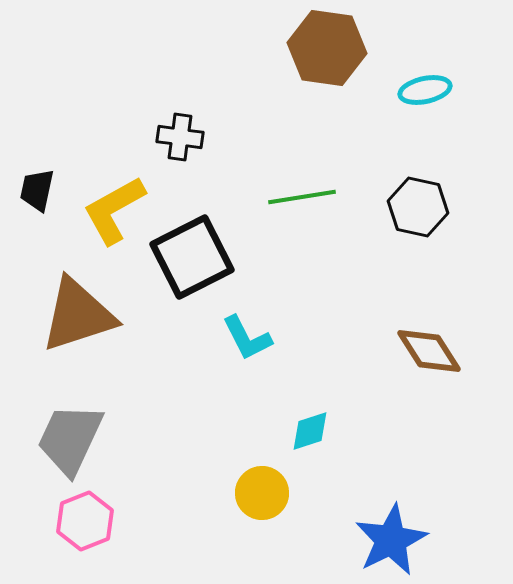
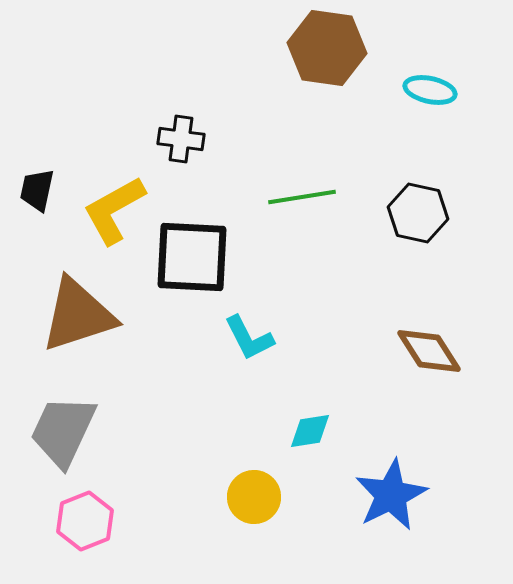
cyan ellipse: moved 5 px right; rotated 24 degrees clockwise
black cross: moved 1 px right, 2 px down
black hexagon: moved 6 px down
black square: rotated 30 degrees clockwise
cyan L-shape: moved 2 px right
cyan diamond: rotated 9 degrees clockwise
gray trapezoid: moved 7 px left, 8 px up
yellow circle: moved 8 px left, 4 px down
blue star: moved 45 px up
